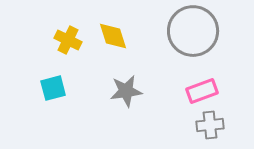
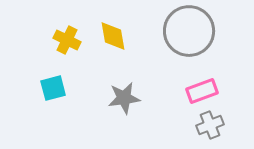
gray circle: moved 4 px left
yellow diamond: rotated 8 degrees clockwise
yellow cross: moved 1 px left
gray star: moved 2 px left, 7 px down
gray cross: rotated 16 degrees counterclockwise
